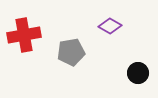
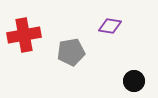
purple diamond: rotated 20 degrees counterclockwise
black circle: moved 4 px left, 8 px down
